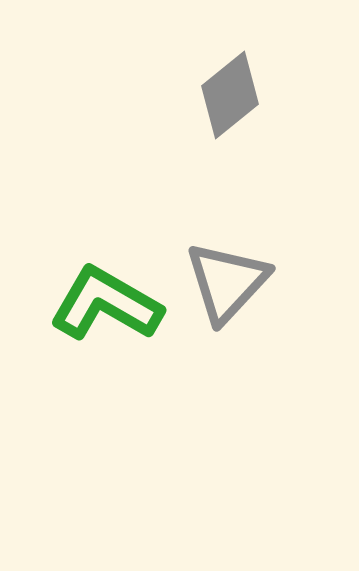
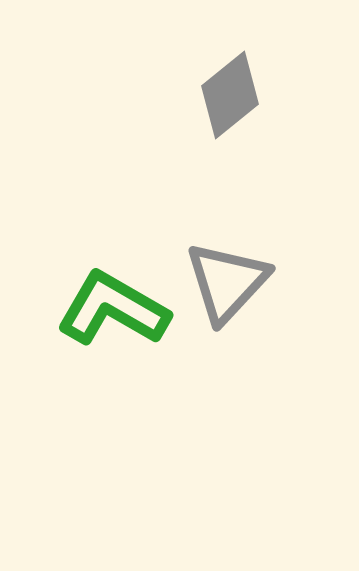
green L-shape: moved 7 px right, 5 px down
